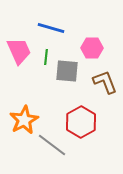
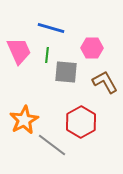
green line: moved 1 px right, 2 px up
gray square: moved 1 px left, 1 px down
brown L-shape: rotated 8 degrees counterclockwise
